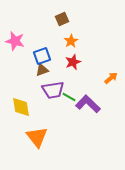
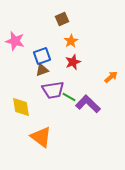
orange arrow: moved 1 px up
orange triangle: moved 4 px right; rotated 15 degrees counterclockwise
